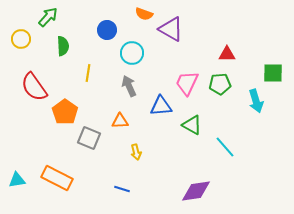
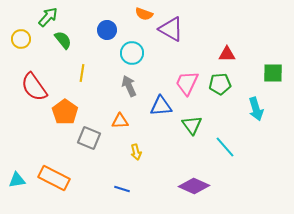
green semicircle: moved 6 px up; rotated 36 degrees counterclockwise
yellow line: moved 6 px left
cyan arrow: moved 8 px down
green triangle: rotated 25 degrees clockwise
orange rectangle: moved 3 px left
purple diamond: moved 2 px left, 5 px up; rotated 32 degrees clockwise
